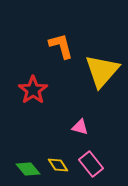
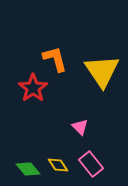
orange L-shape: moved 6 px left, 13 px down
yellow triangle: rotated 15 degrees counterclockwise
red star: moved 2 px up
pink triangle: rotated 30 degrees clockwise
